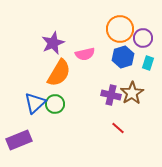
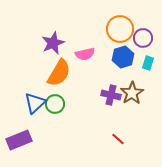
red line: moved 11 px down
